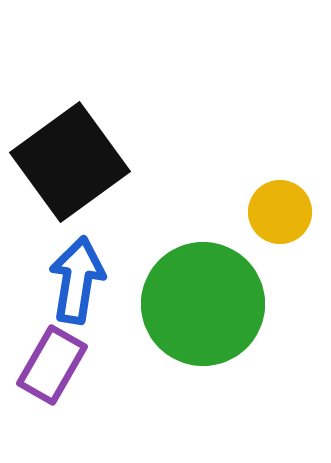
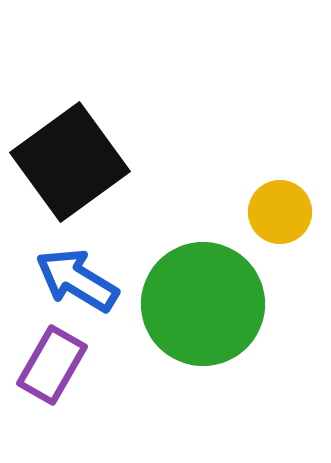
blue arrow: rotated 68 degrees counterclockwise
